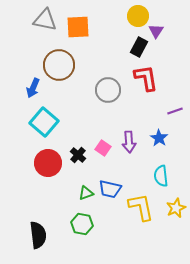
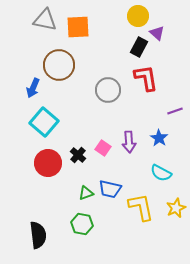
purple triangle: moved 1 px right, 2 px down; rotated 21 degrees counterclockwise
cyan semicircle: moved 3 px up; rotated 55 degrees counterclockwise
